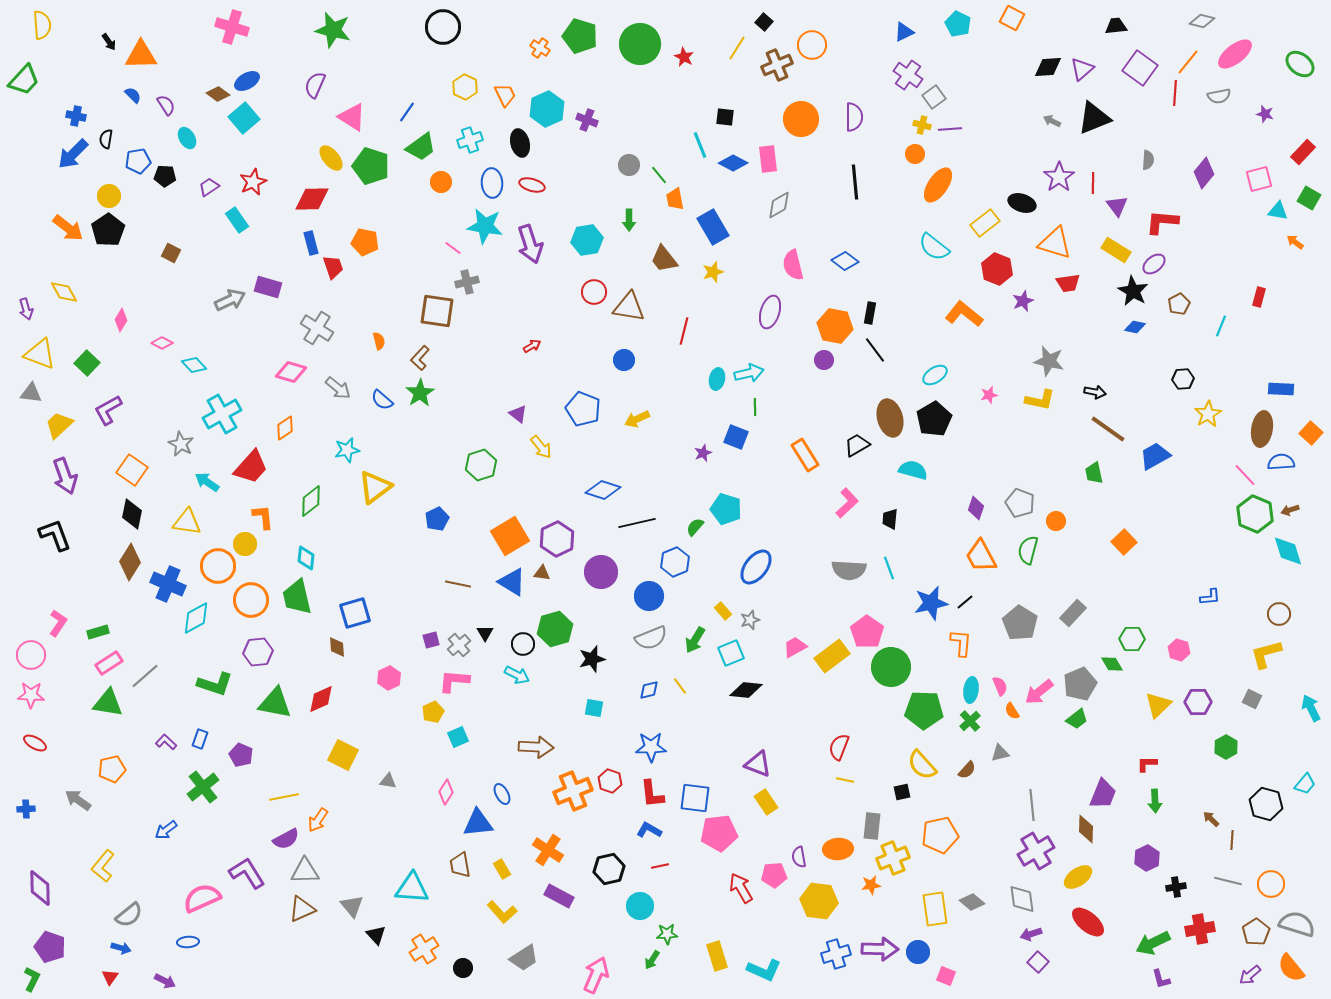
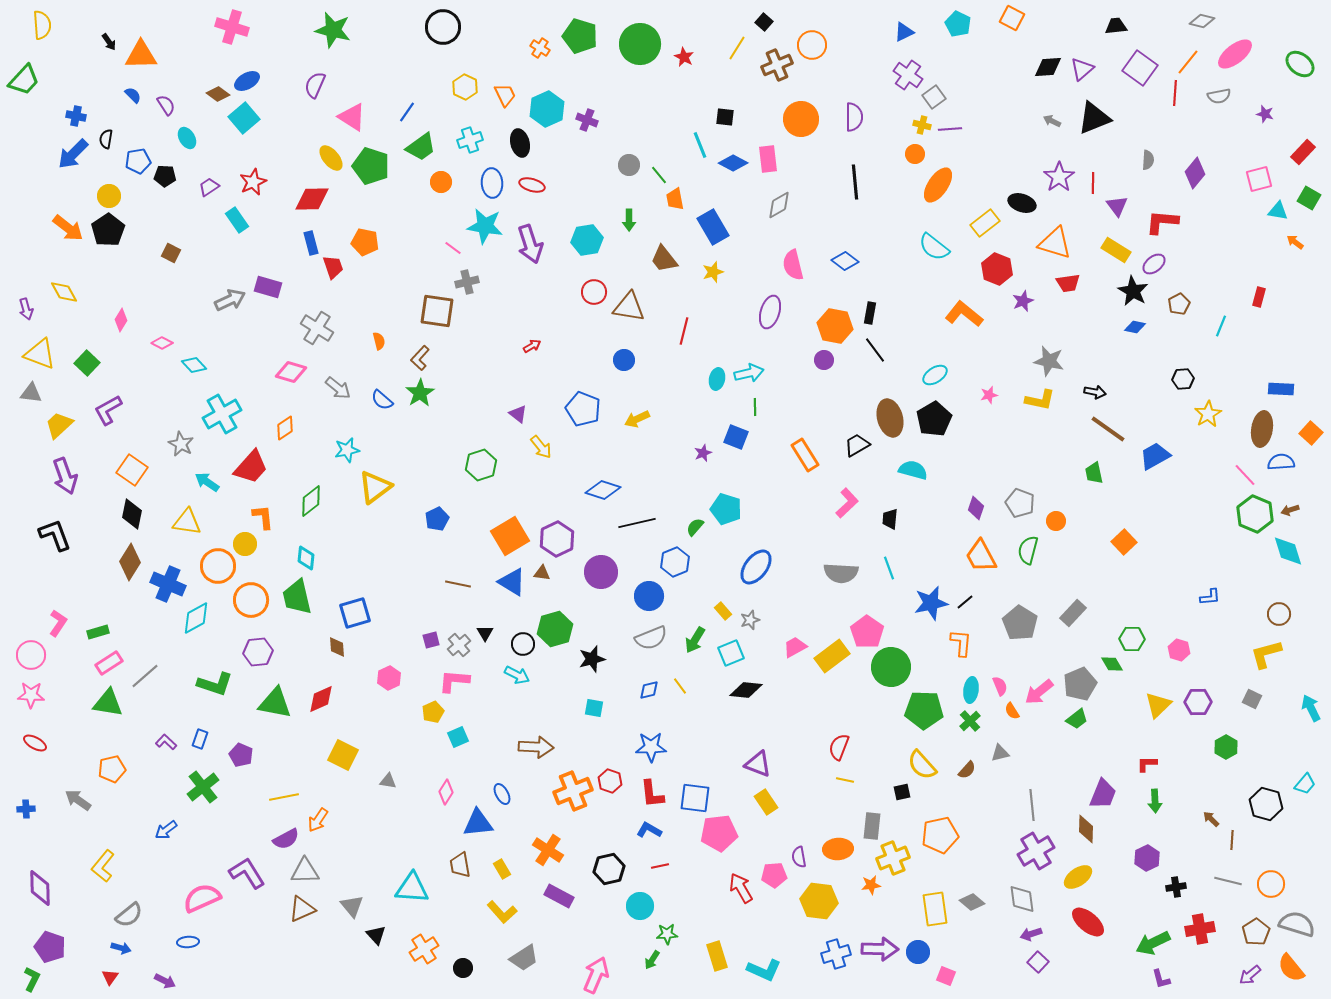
purple diamond at (1204, 173): moved 9 px left
gray semicircle at (849, 570): moved 8 px left, 3 px down
